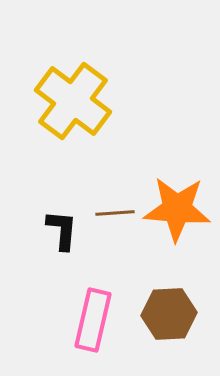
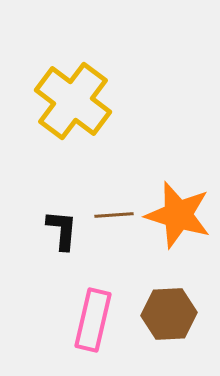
orange star: moved 1 px right, 6 px down; rotated 12 degrees clockwise
brown line: moved 1 px left, 2 px down
